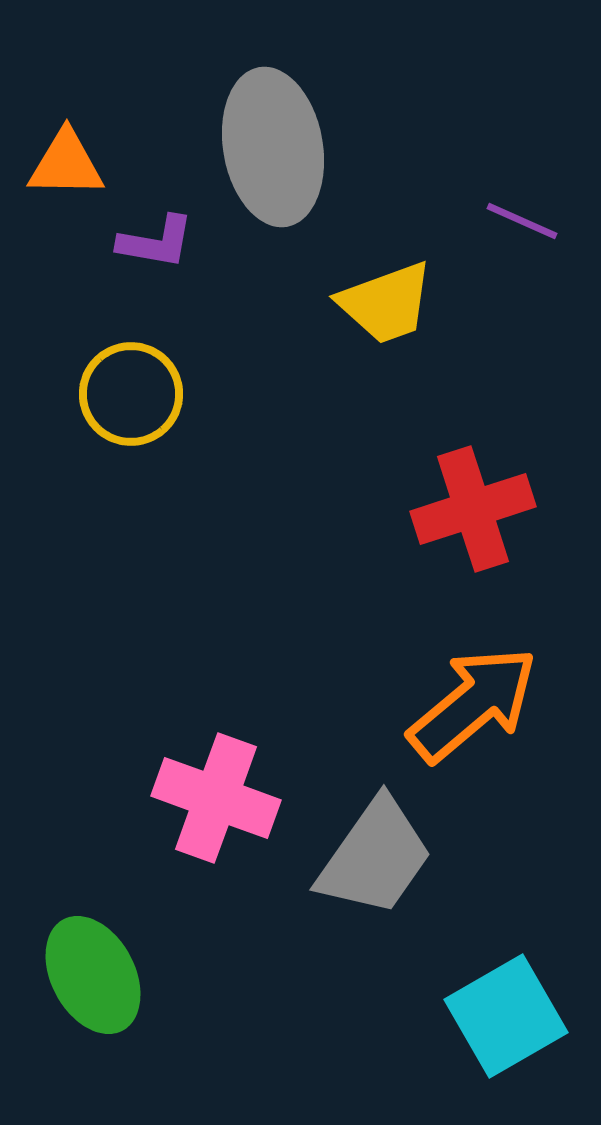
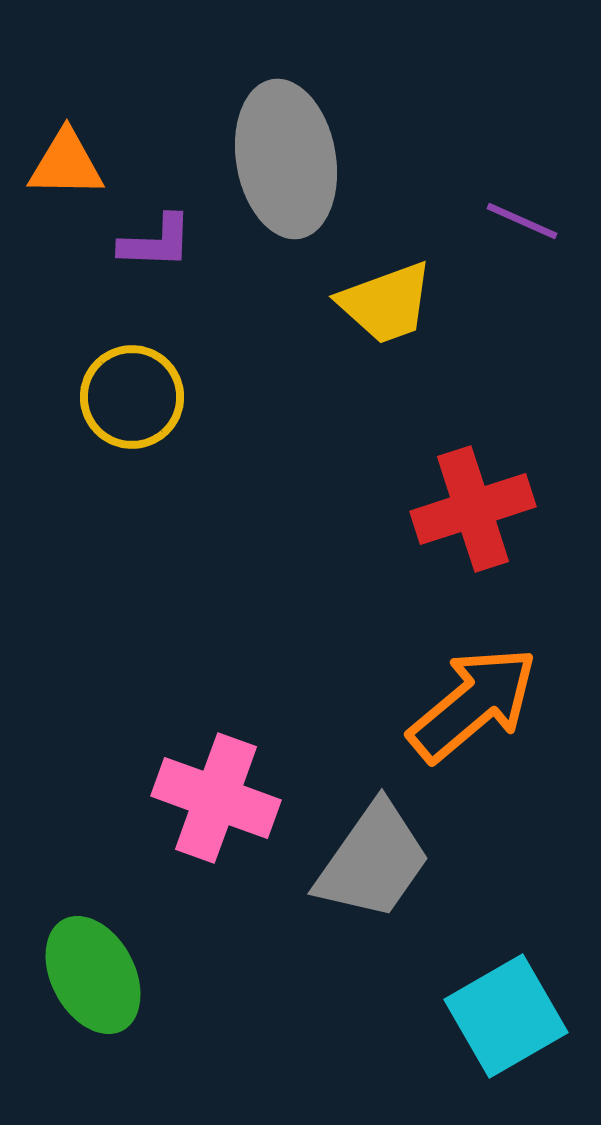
gray ellipse: moved 13 px right, 12 px down
purple L-shape: rotated 8 degrees counterclockwise
yellow circle: moved 1 px right, 3 px down
gray trapezoid: moved 2 px left, 4 px down
